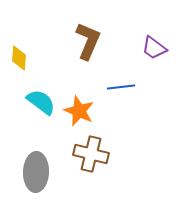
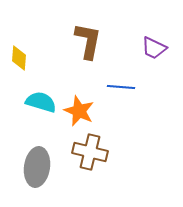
brown L-shape: rotated 12 degrees counterclockwise
purple trapezoid: rotated 12 degrees counterclockwise
blue line: rotated 12 degrees clockwise
cyan semicircle: rotated 20 degrees counterclockwise
brown cross: moved 1 px left, 2 px up
gray ellipse: moved 1 px right, 5 px up; rotated 6 degrees clockwise
